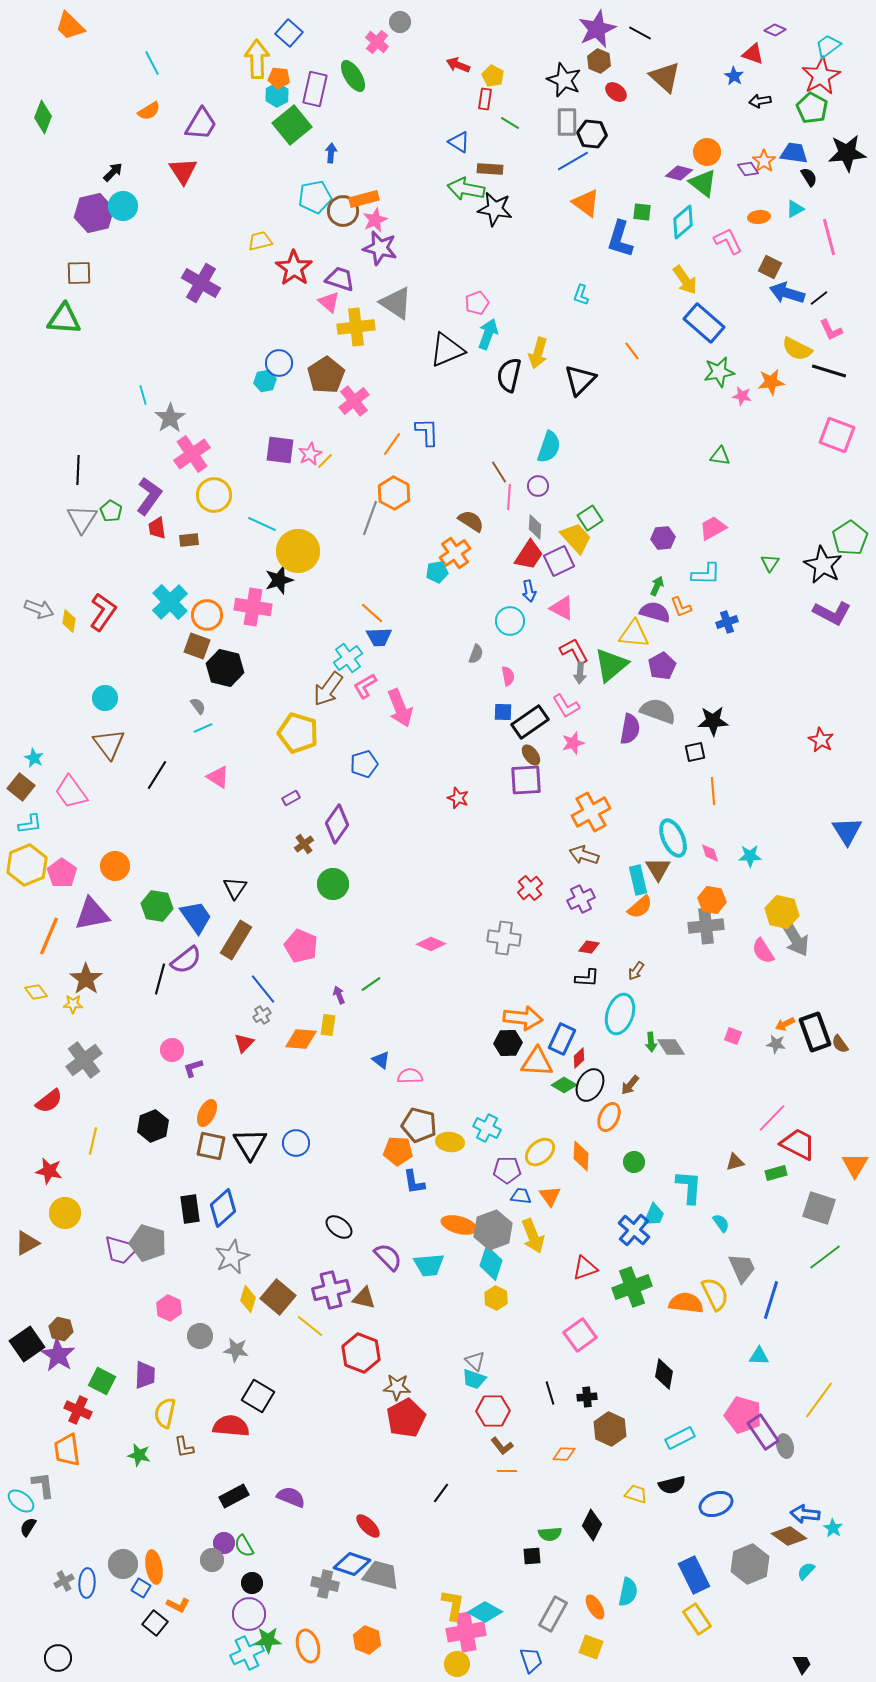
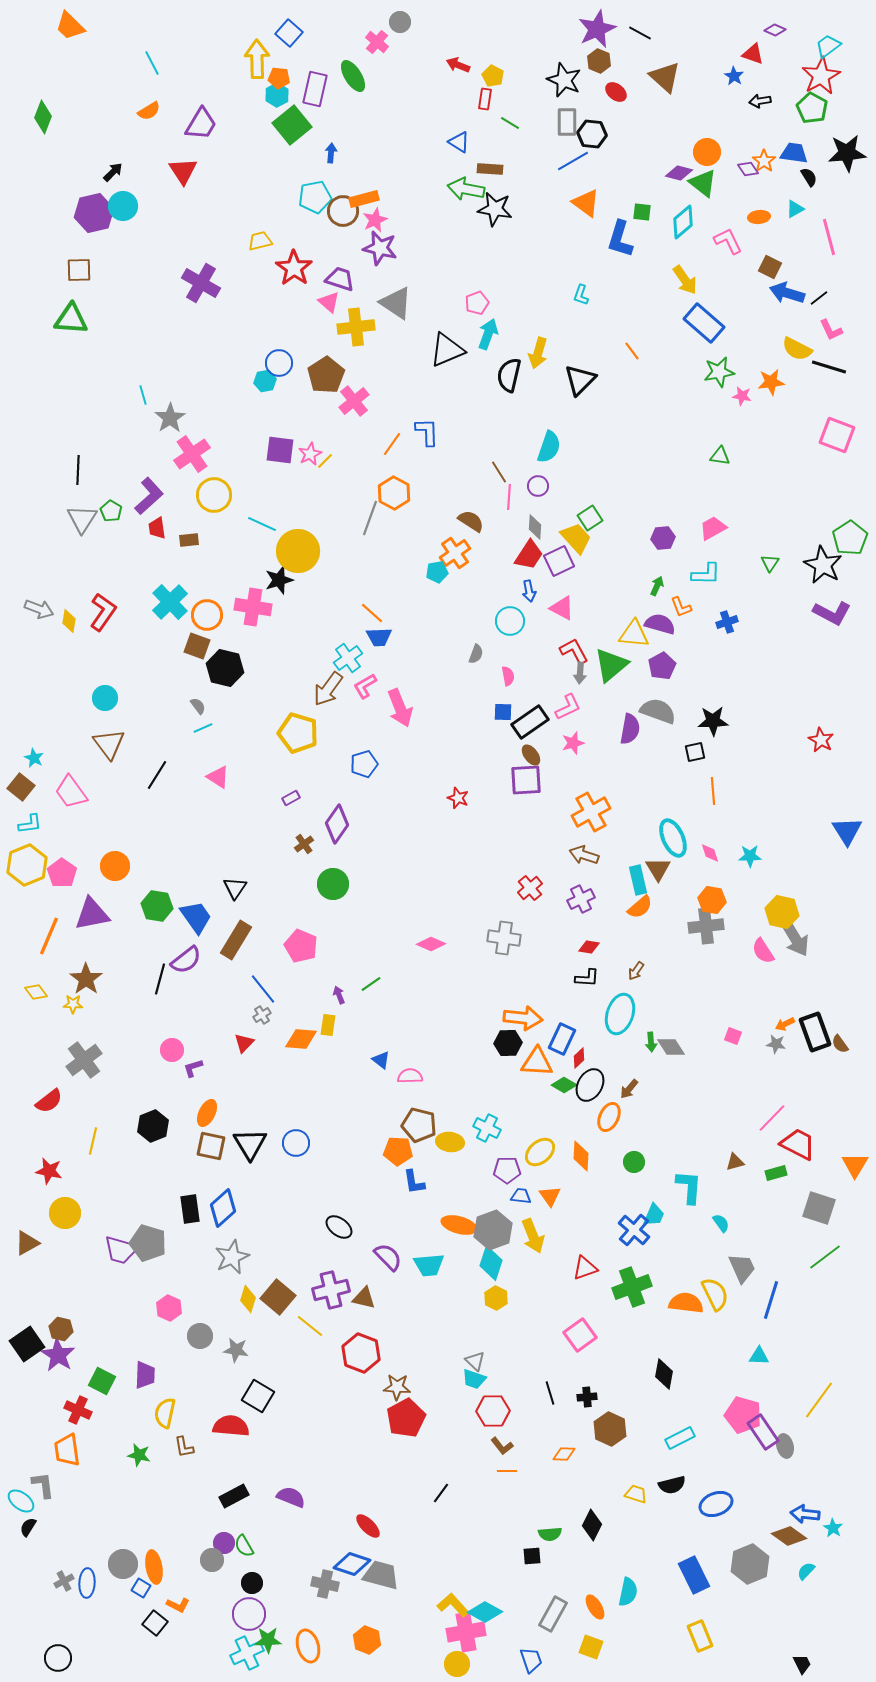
brown square at (79, 273): moved 3 px up
green triangle at (64, 319): moved 7 px right
black line at (829, 371): moved 4 px up
purple L-shape at (149, 496): rotated 12 degrees clockwise
purple semicircle at (655, 612): moved 5 px right, 12 px down
pink L-shape at (566, 706): moved 2 px right, 1 px down; rotated 84 degrees counterclockwise
brown arrow at (630, 1085): moved 1 px left, 4 px down
yellow L-shape at (453, 1605): rotated 52 degrees counterclockwise
yellow rectangle at (697, 1619): moved 3 px right, 17 px down; rotated 12 degrees clockwise
